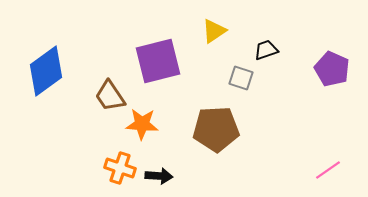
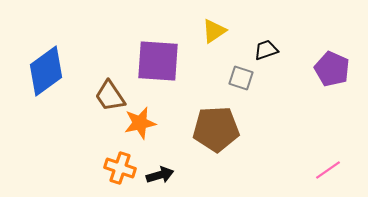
purple square: rotated 18 degrees clockwise
orange star: moved 2 px left, 1 px up; rotated 16 degrees counterclockwise
black arrow: moved 1 px right, 1 px up; rotated 20 degrees counterclockwise
